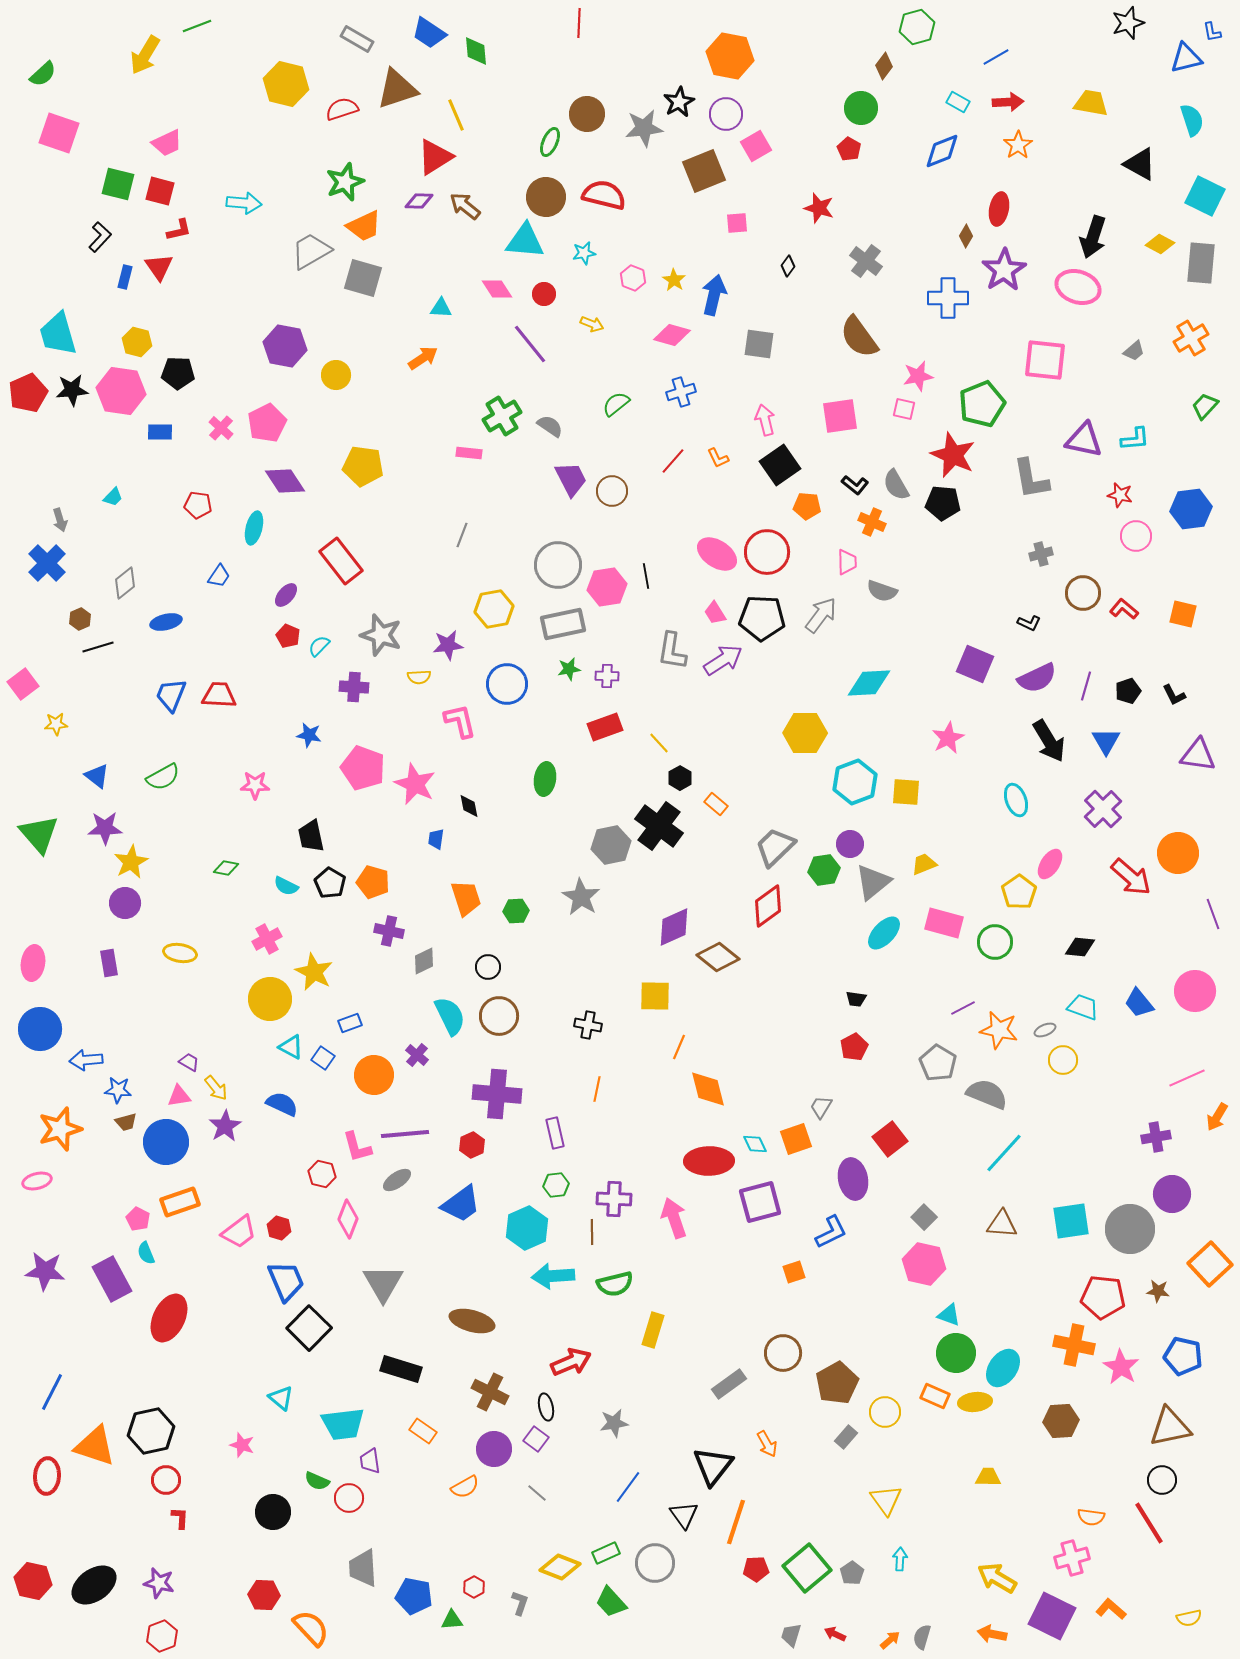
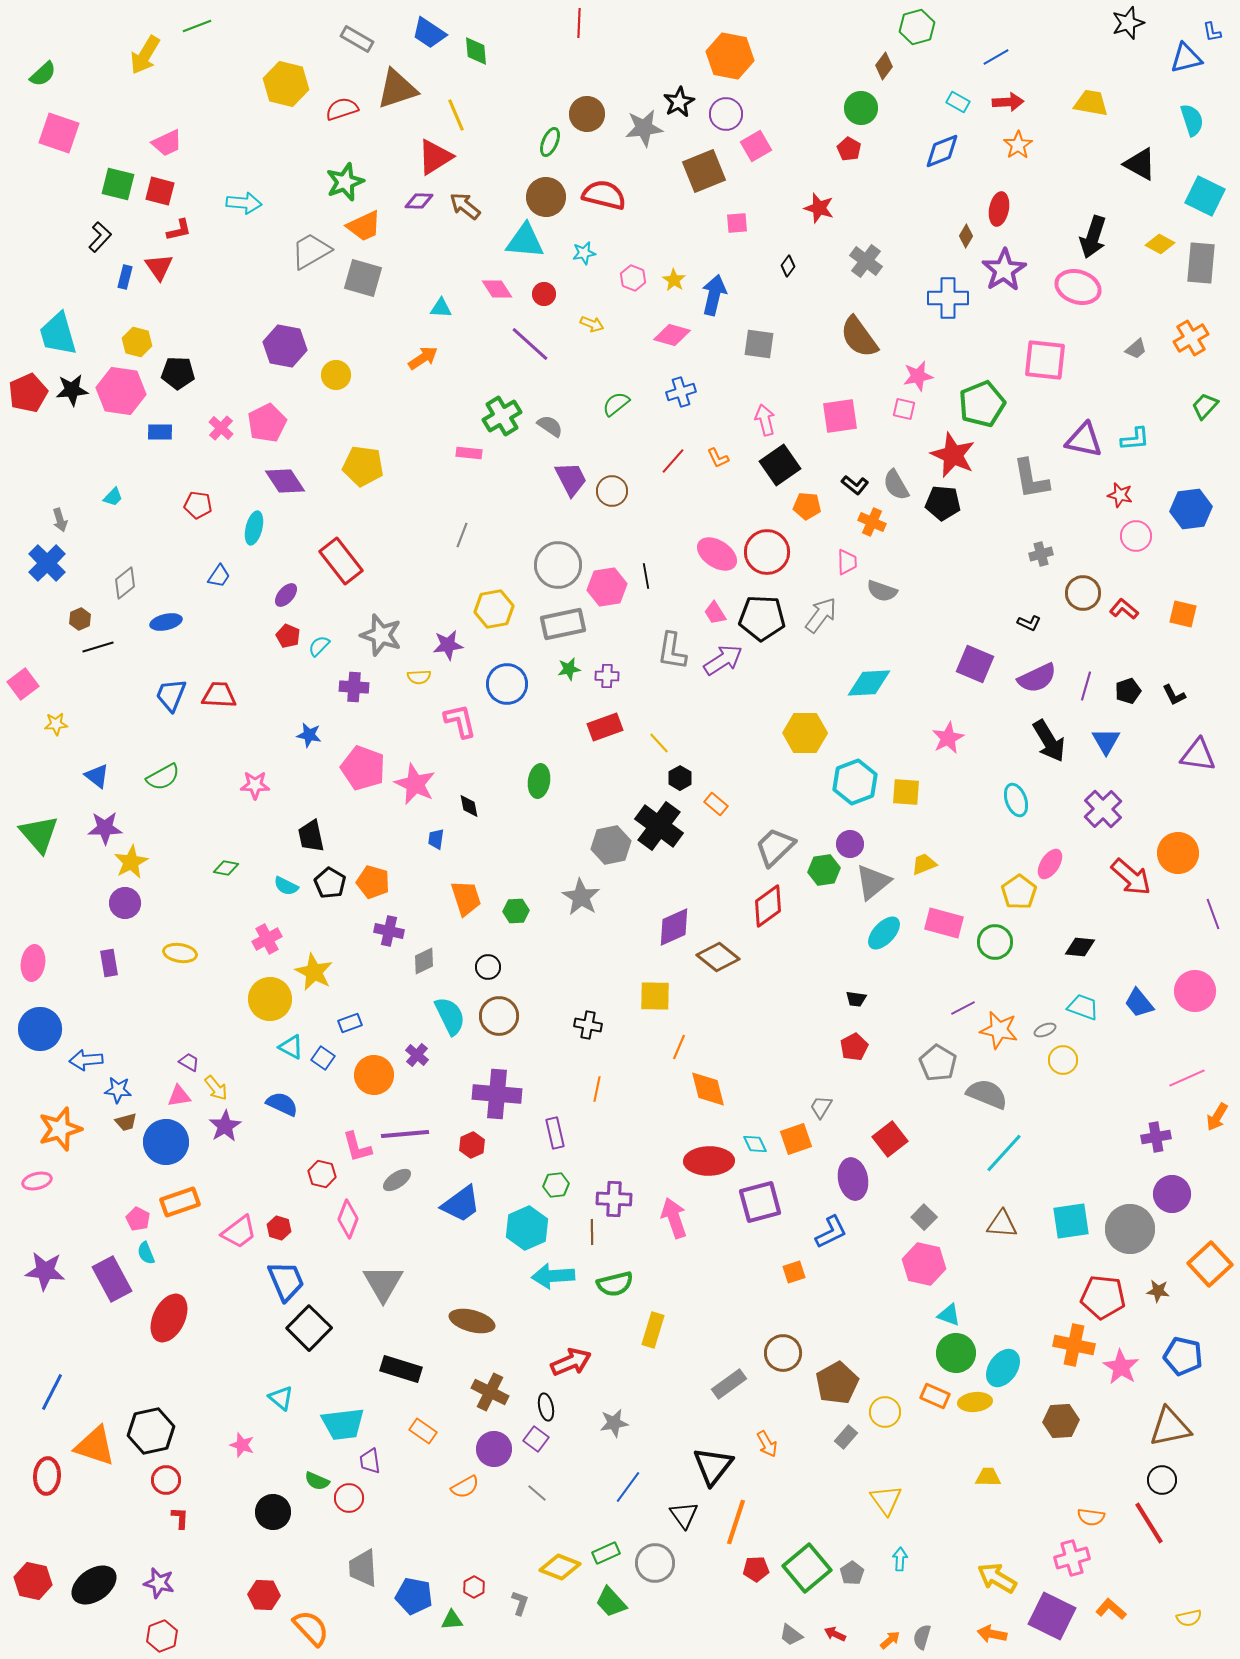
purple line at (530, 344): rotated 9 degrees counterclockwise
gray trapezoid at (1134, 351): moved 2 px right, 2 px up
green ellipse at (545, 779): moved 6 px left, 2 px down
gray trapezoid at (791, 1635): rotated 70 degrees counterclockwise
